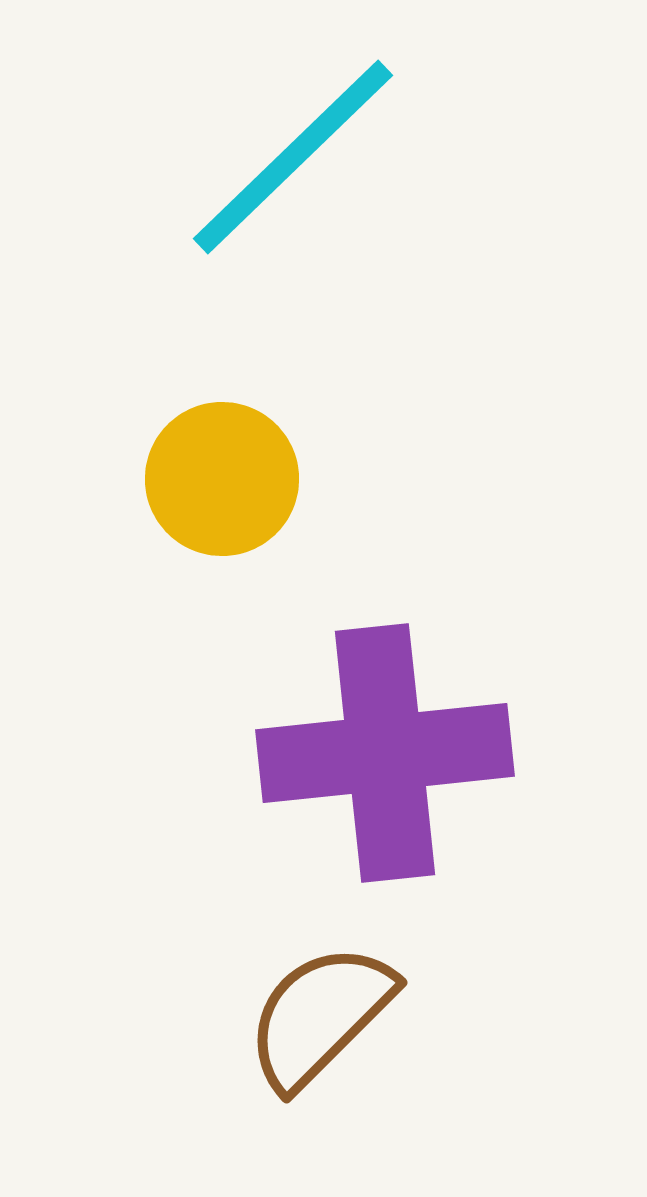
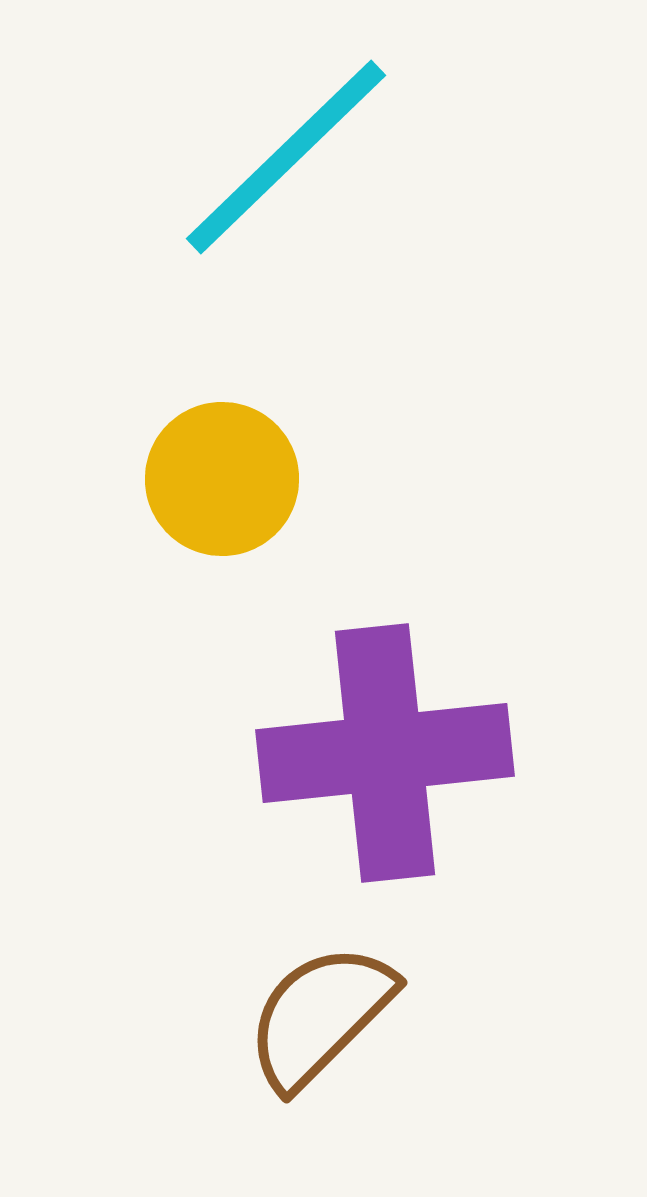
cyan line: moved 7 px left
